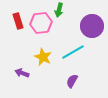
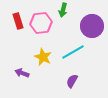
green arrow: moved 4 px right
